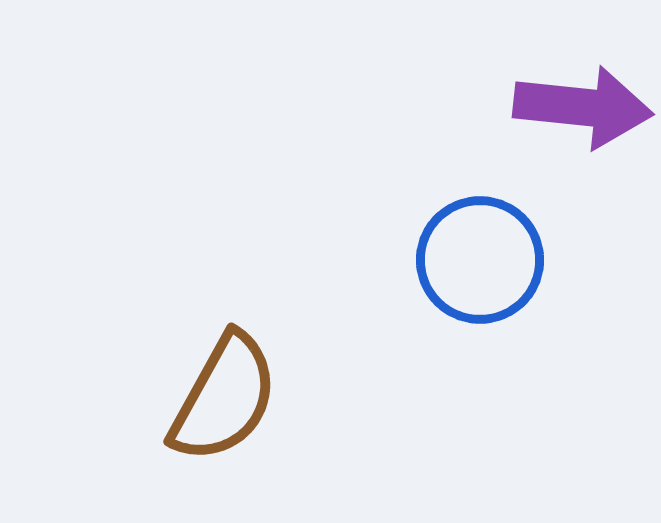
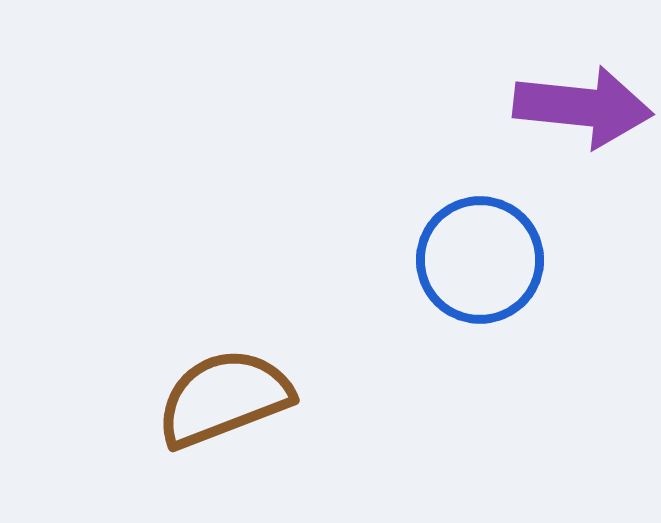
brown semicircle: rotated 140 degrees counterclockwise
